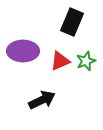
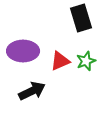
black rectangle: moved 9 px right, 4 px up; rotated 40 degrees counterclockwise
black arrow: moved 10 px left, 9 px up
